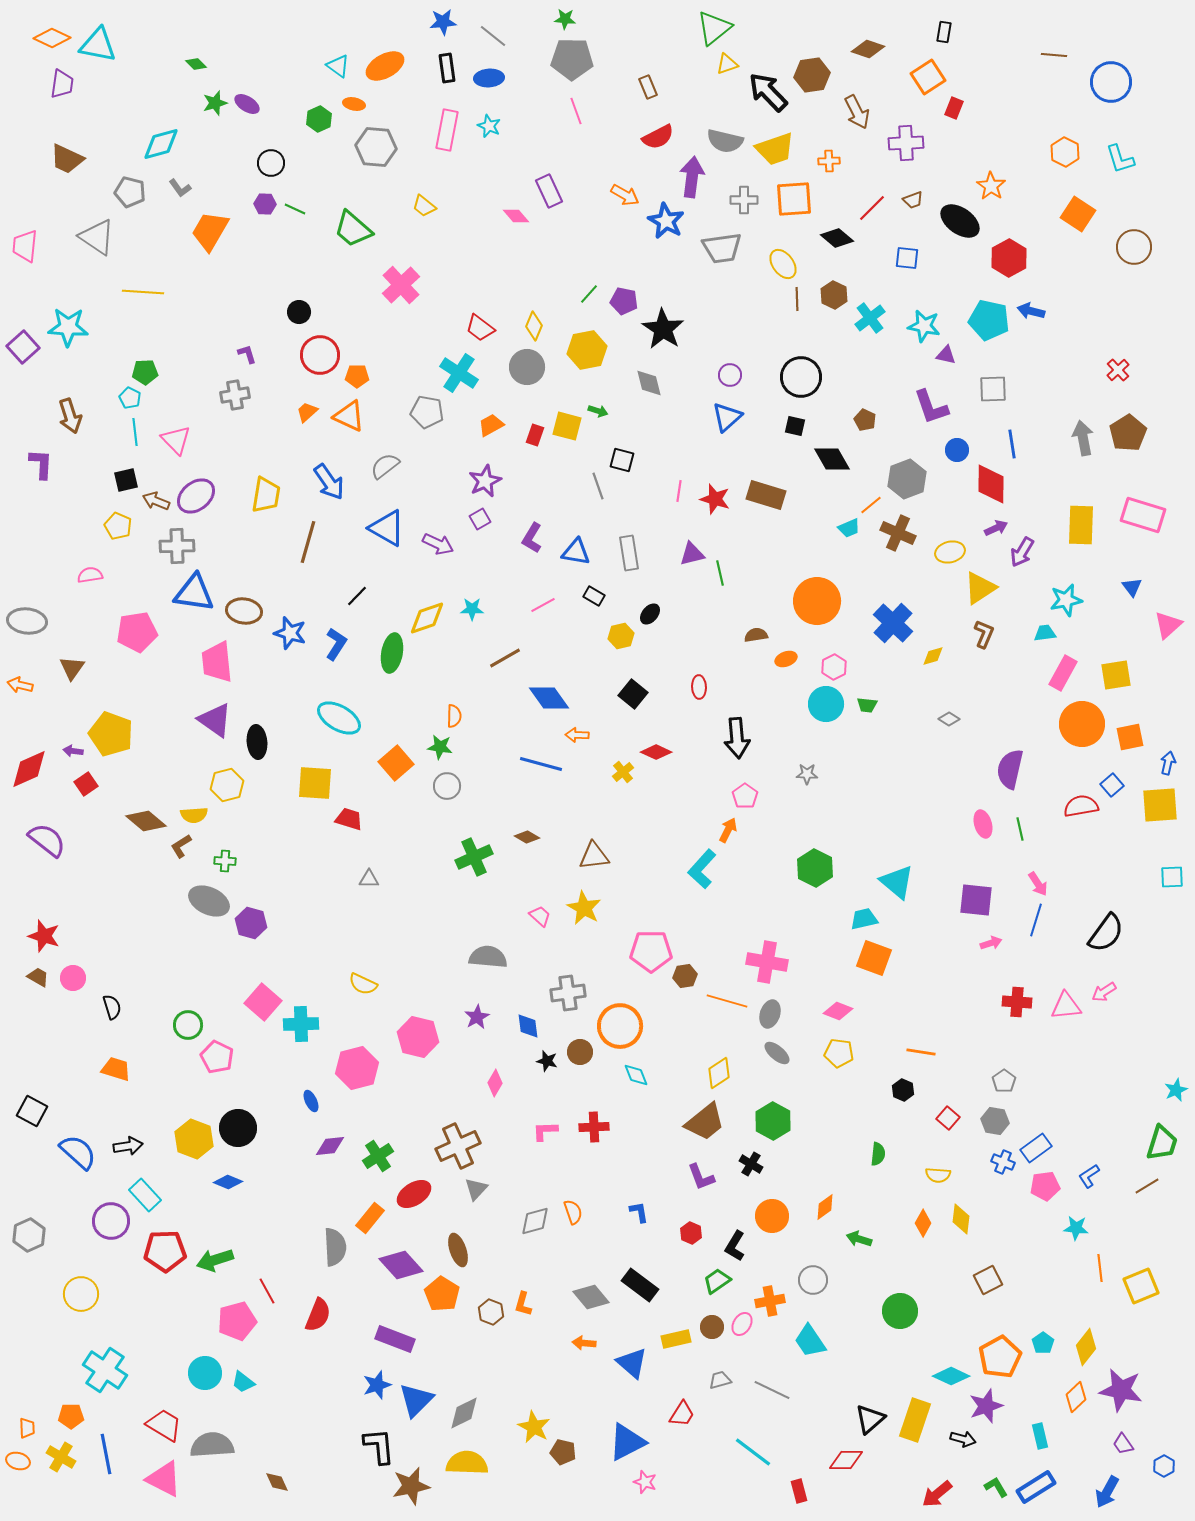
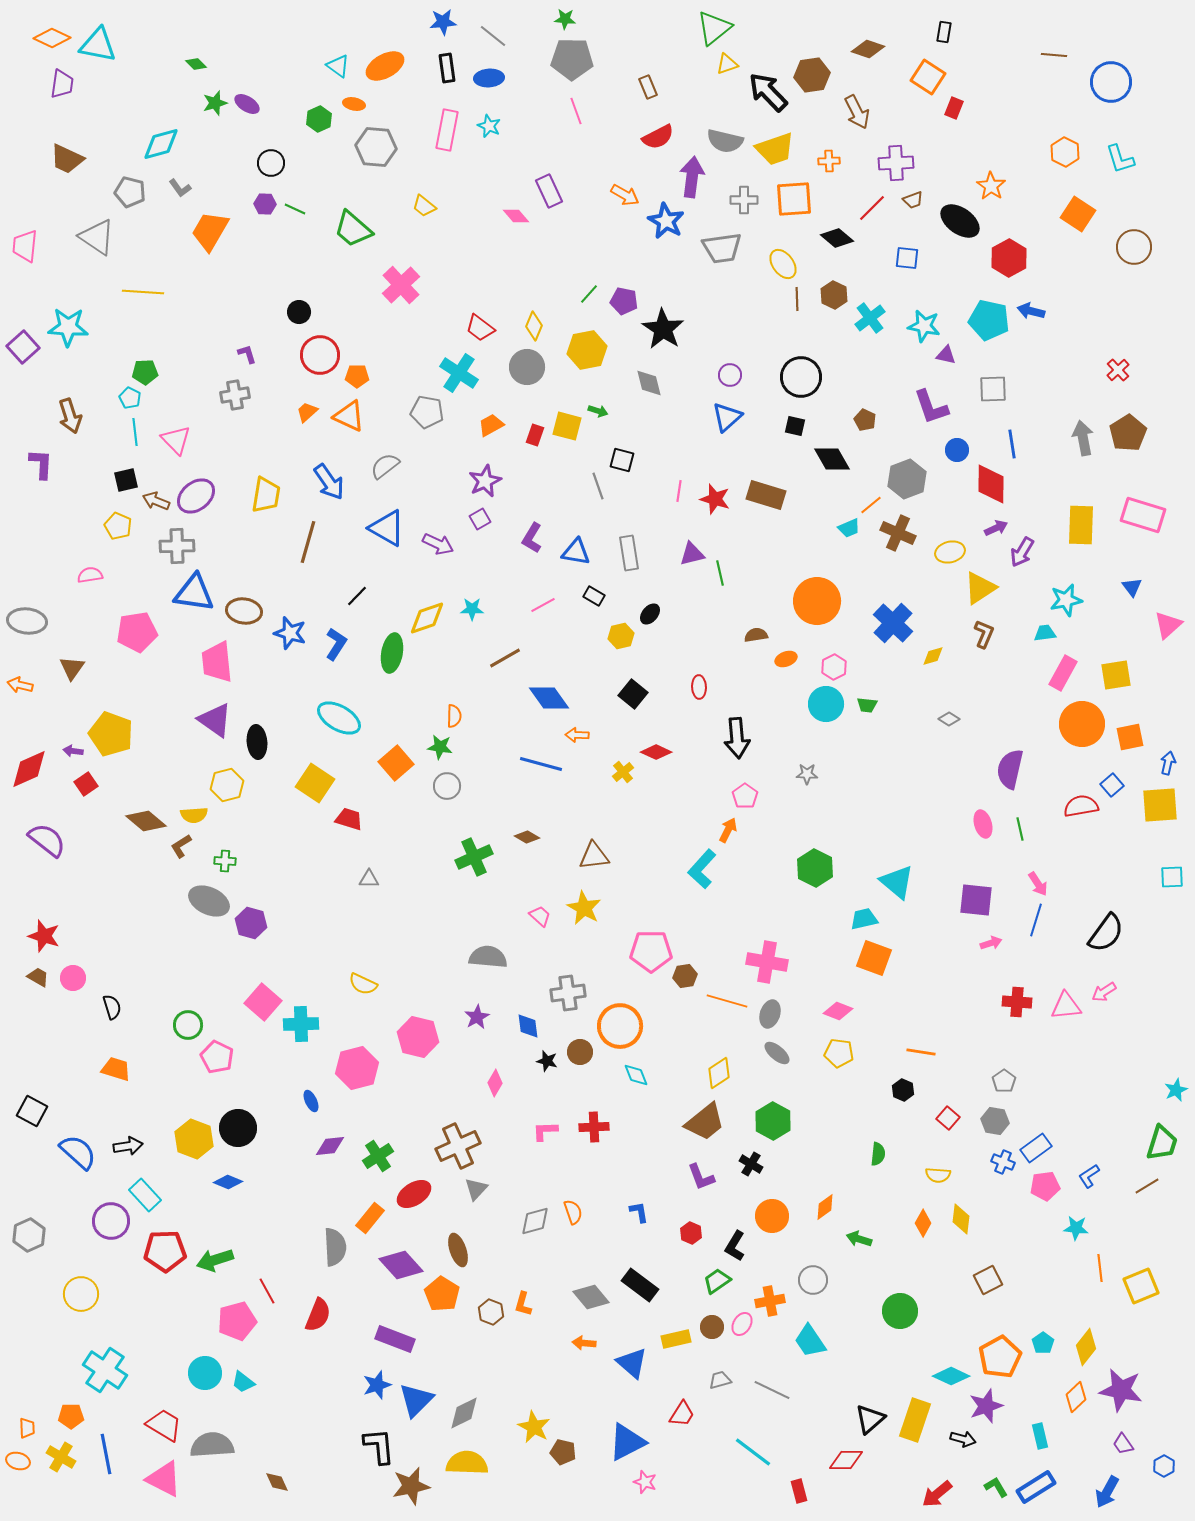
orange square at (928, 77): rotated 24 degrees counterclockwise
purple cross at (906, 143): moved 10 px left, 20 px down
yellow square at (315, 783): rotated 30 degrees clockwise
